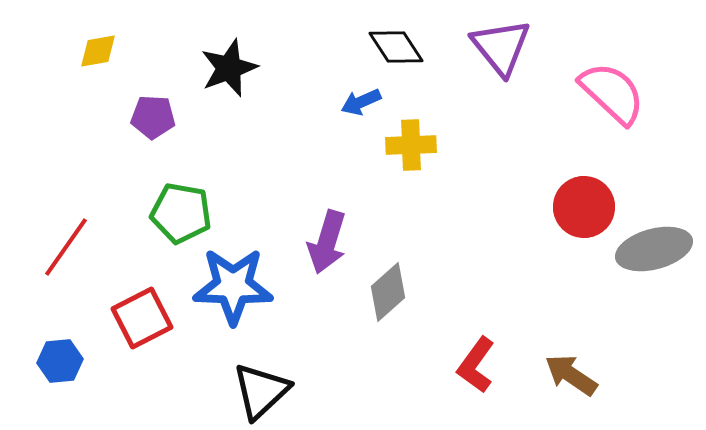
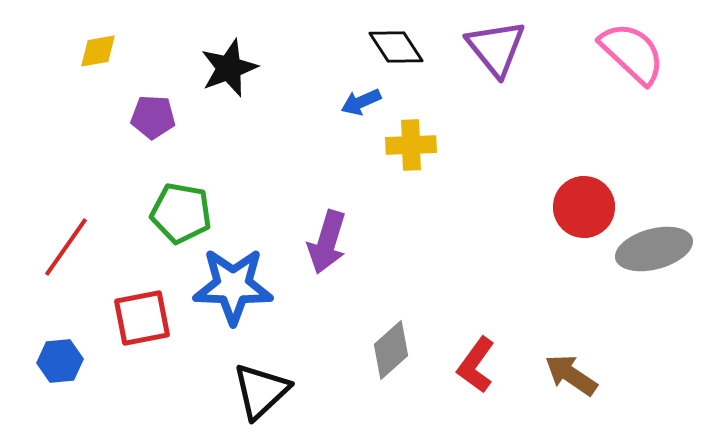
purple triangle: moved 5 px left, 1 px down
pink semicircle: moved 20 px right, 40 px up
gray diamond: moved 3 px right, 58 px down
red square: rotated 16 degrees clockwise
